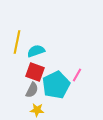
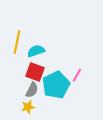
yellow star: moved 9 px left, 3 px up; rotated 16 degrees counterclockwise
